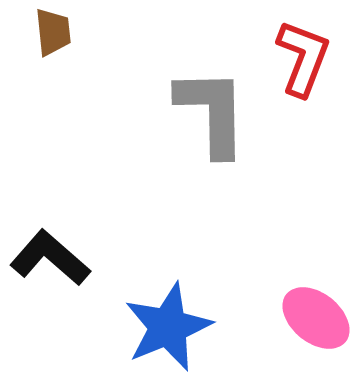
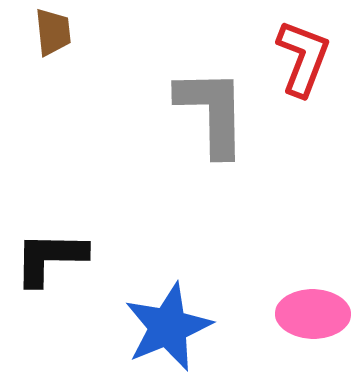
black L-shape: rotated 40 degrees counterclockwise
pink ellipse: moved 3 px left, 4 px up; rotated 38 degrees counterclockwise
